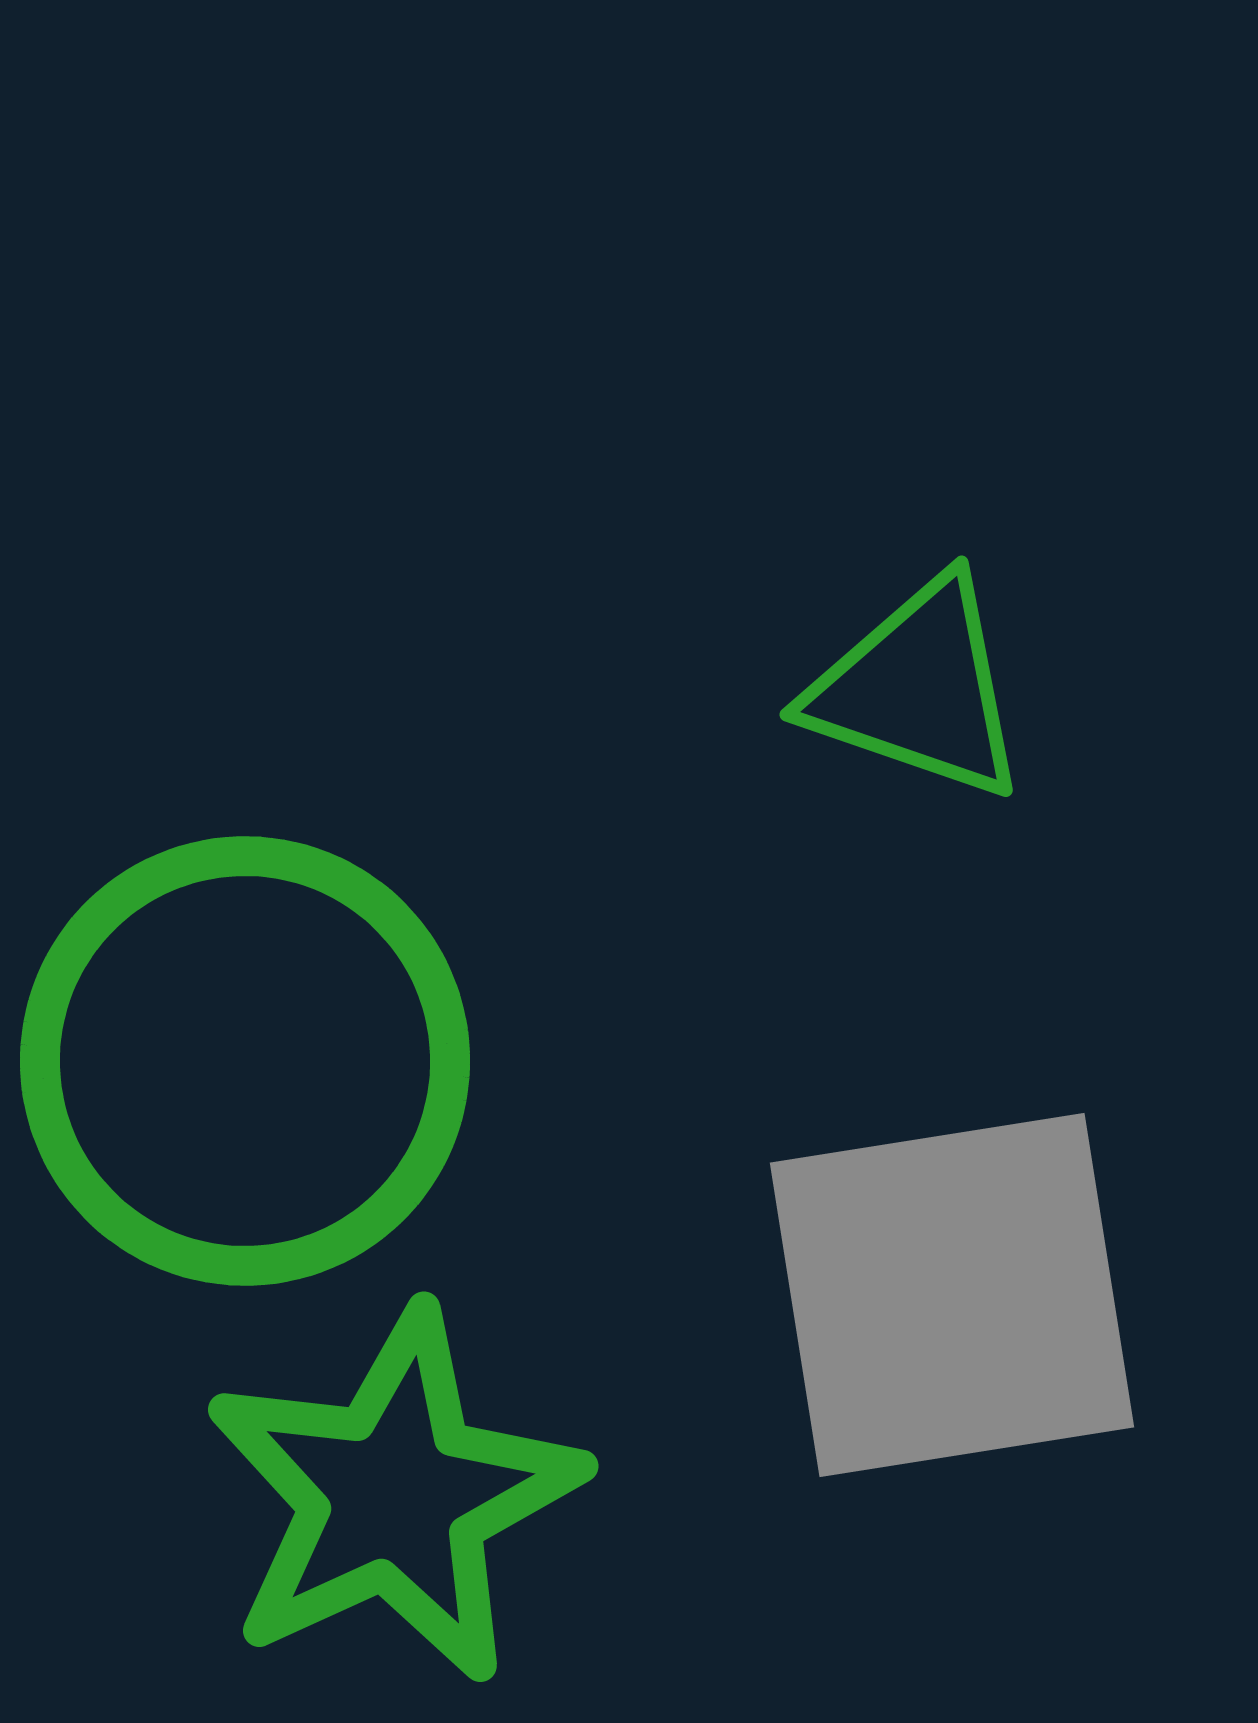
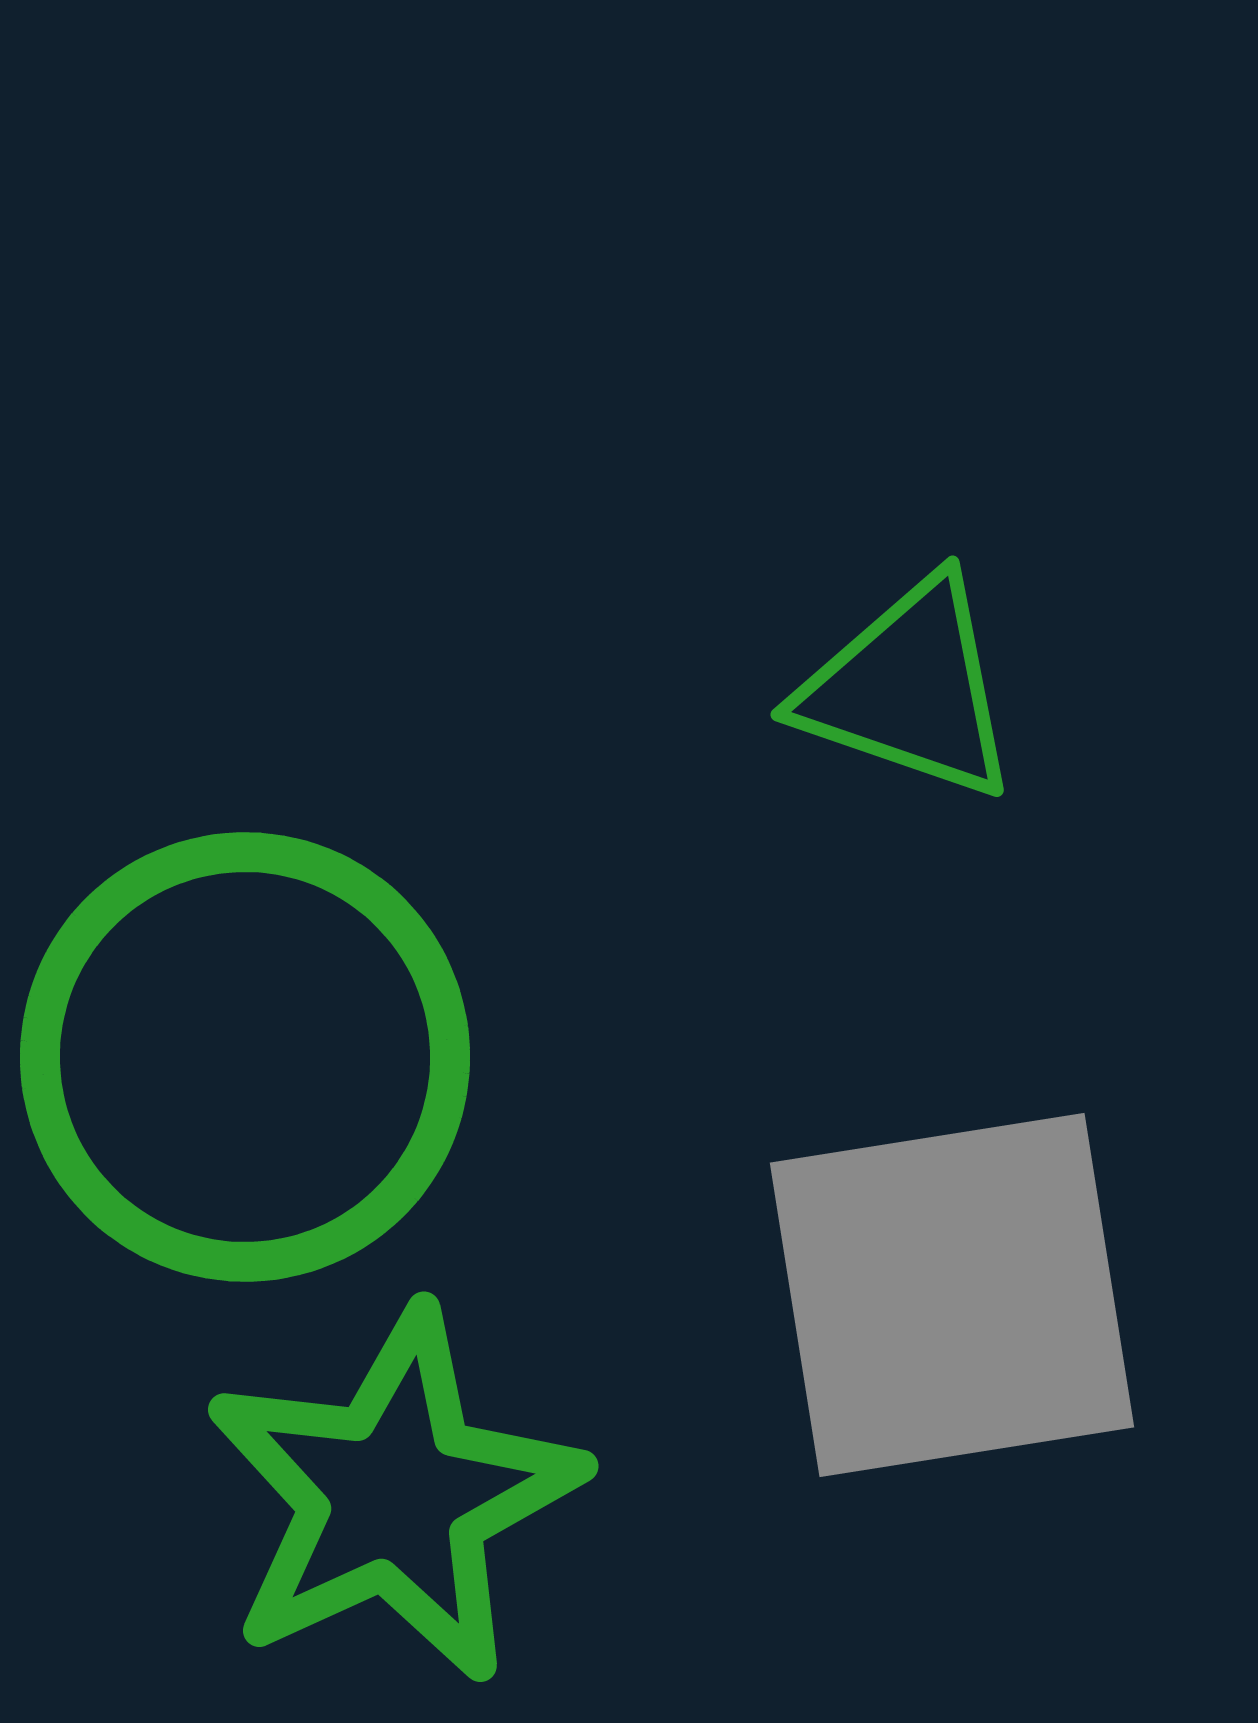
green triangle: moved 9 px left
green circle: moved 4 px up
